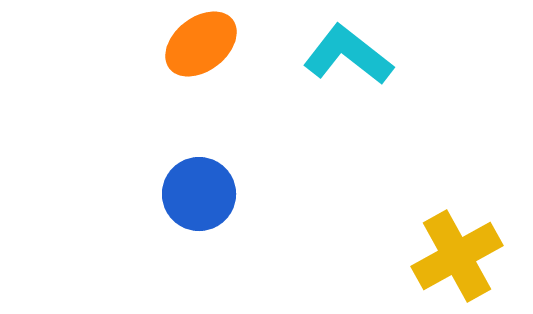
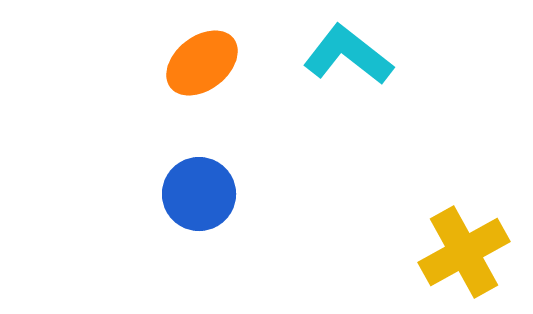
orange ellipse: moved 1 px right, 19 px down
yellow cross: moved 7 px right, 4 px up
